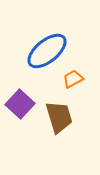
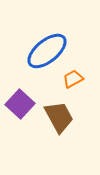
brown trapezoid: rotated 12 degrees counterclockwise
